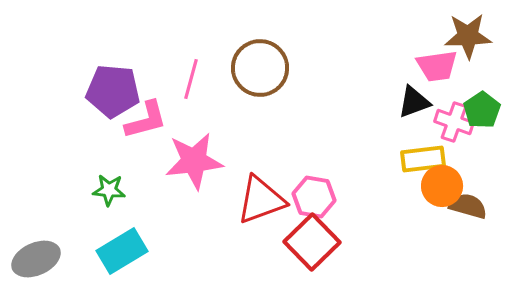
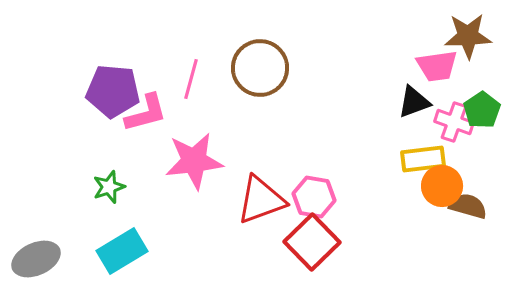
pink L-shape: moved 7 px up
green star: moved 3 px up; rotated 24 degrees counterclockwise
